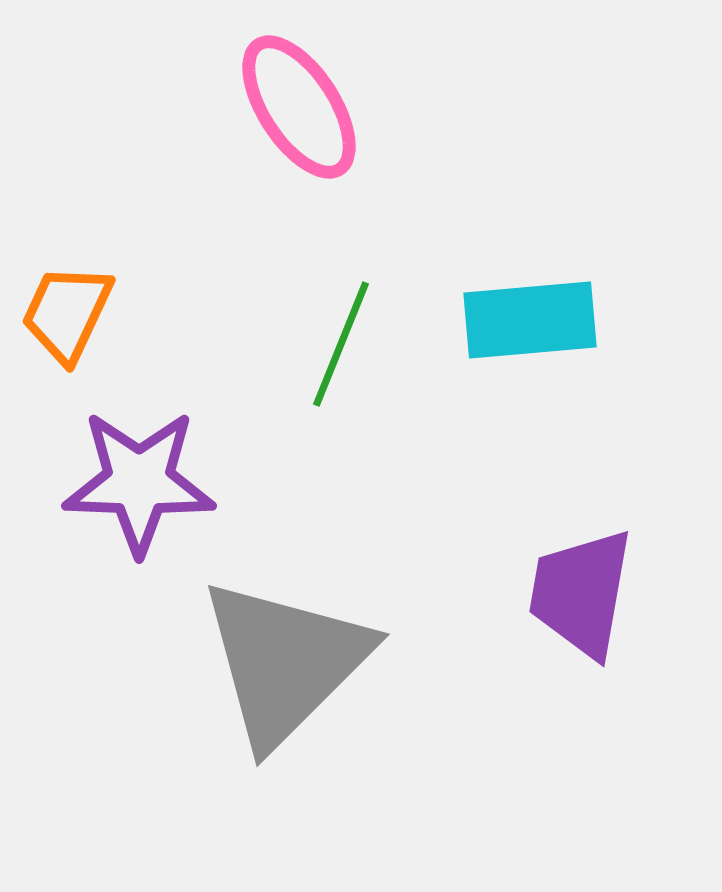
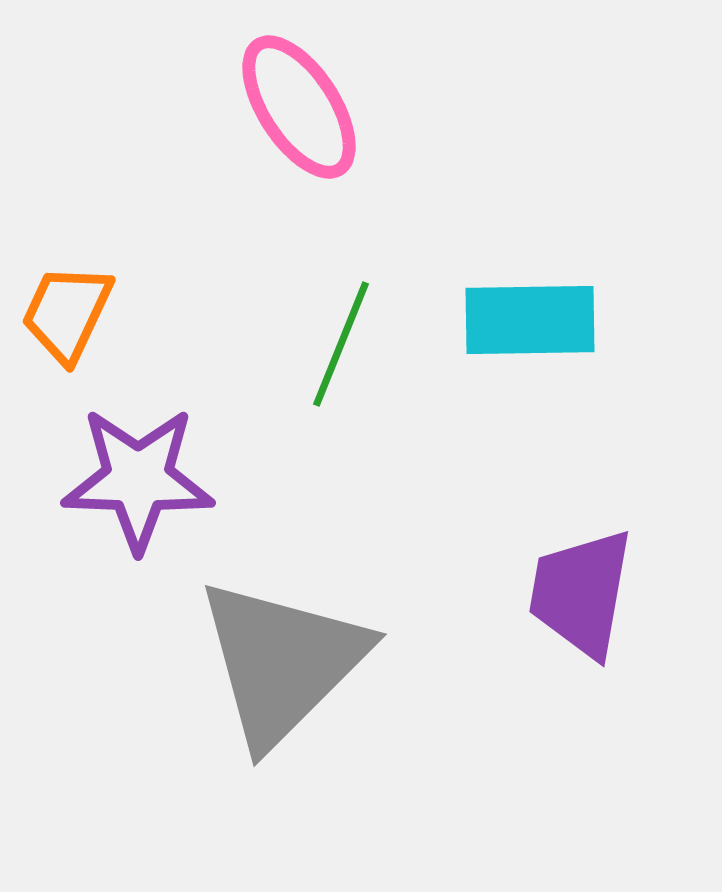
cyan rectangle: rotated 4 degrees clockwise
purple star: moved 1 px left, 3 px up
gray triangle: moved 3 px left
